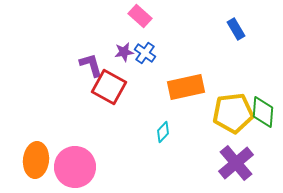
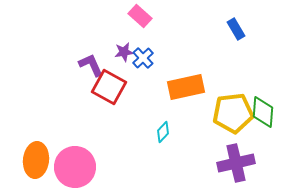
blue cross: moved 2 px left, 5 px down; rotated 10 degrees clockwise
purple L-shape: rotated 8 degrees counterclockwise
purple cross: rotated 27 degrees clockwise
